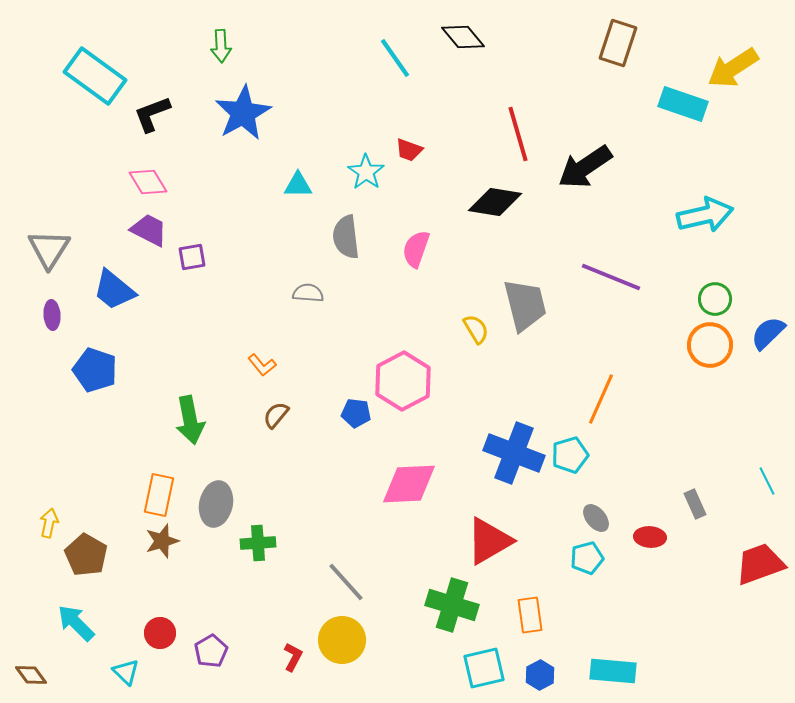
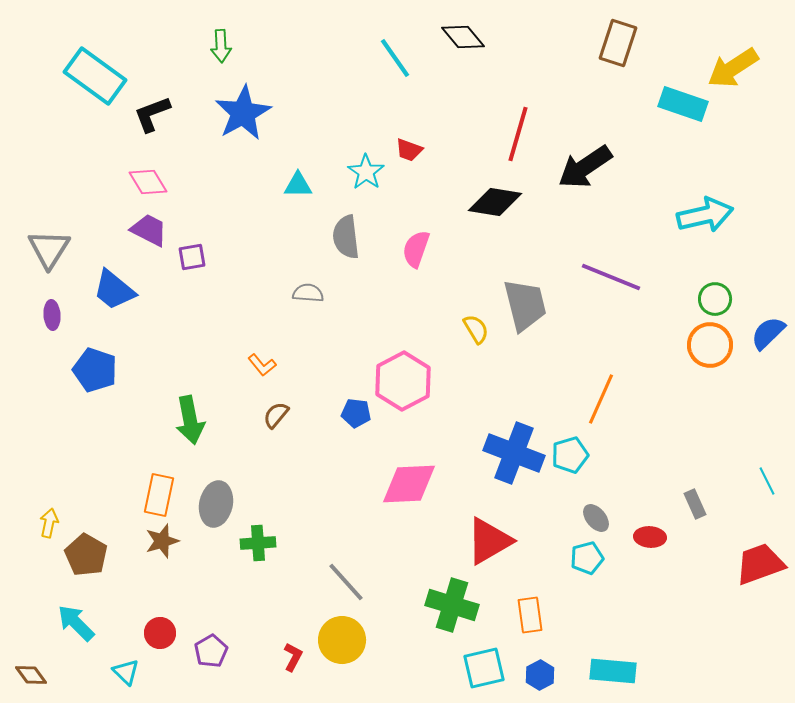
red line at (518, 134): rotated 32 degrees clockwise
